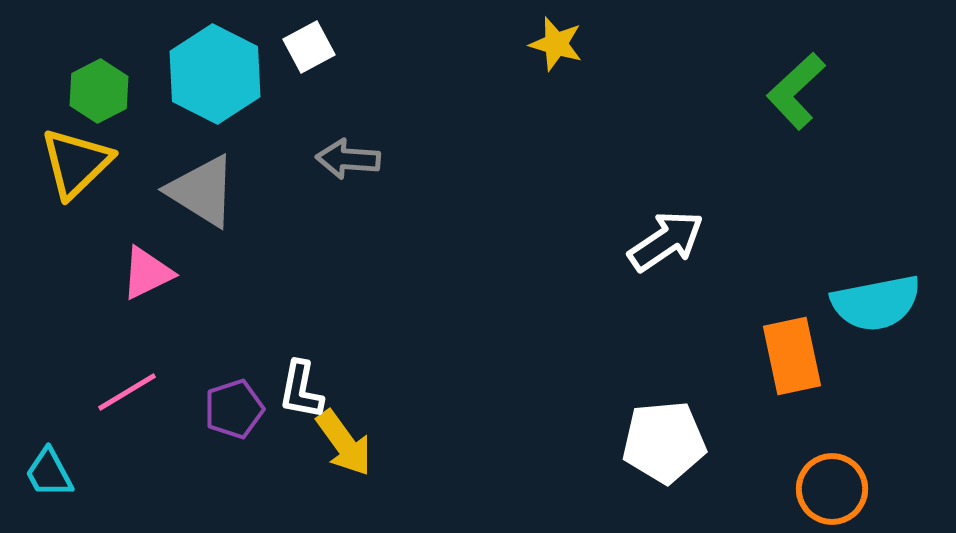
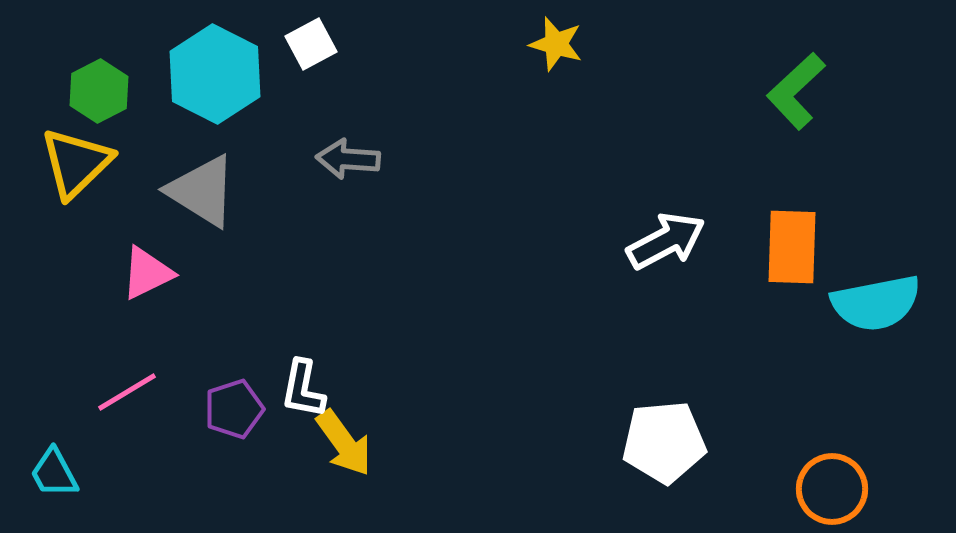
white square: moved 2 px right, 3 px up
white arrow: rotated 6 degrees clockwise
orange rectangle: moved 109 px up; rotated 14 degrees clockwise
white L-shape: moved 2 px right, 1 px up
cyan trapezoid: moved 5 px right
